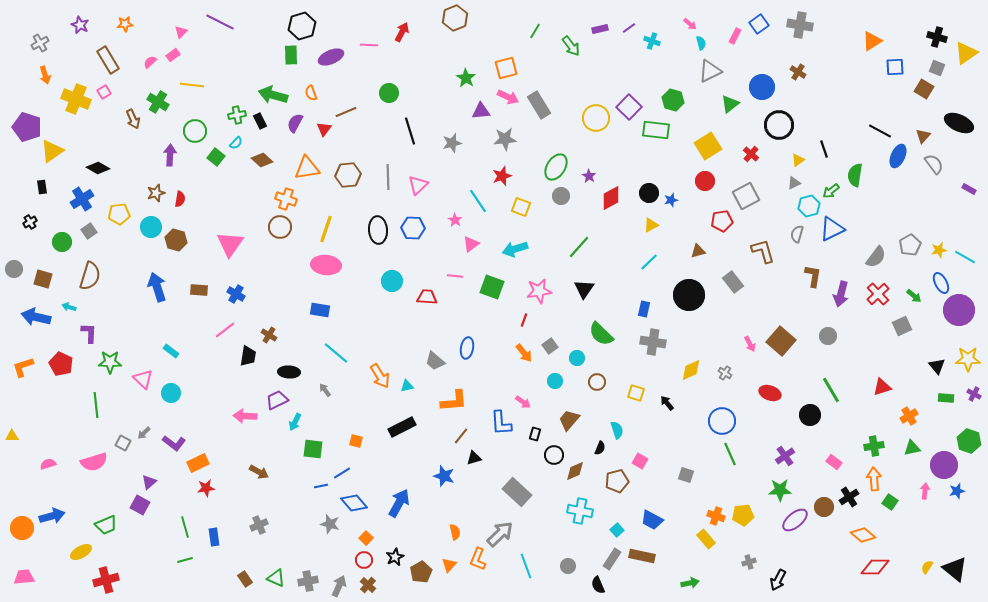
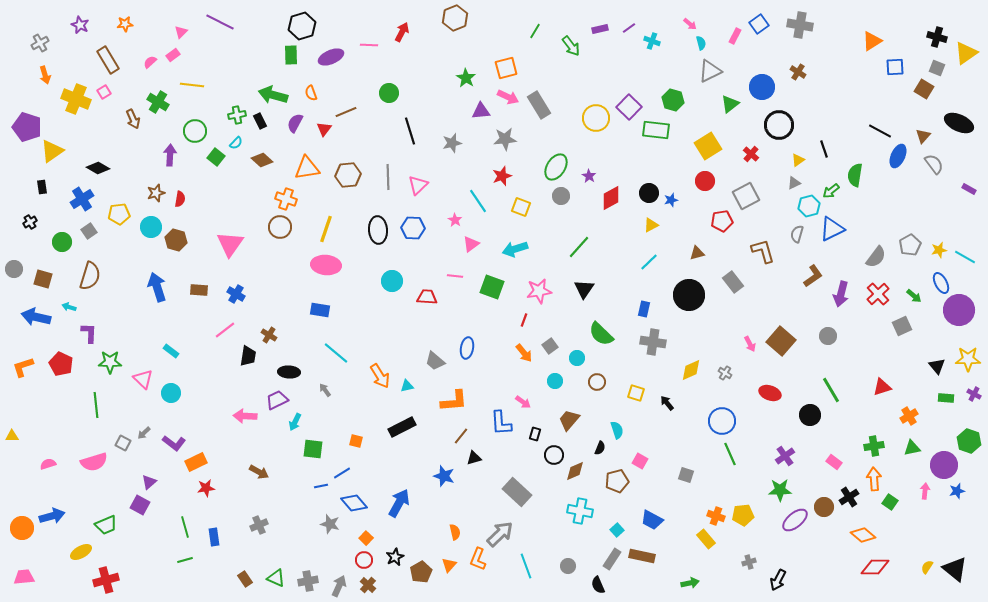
brown triangle at (698, 251): moved 1 px left, 2 px down
brown L-shape at (813, 276): rotated 45 degrees clockwise
orange rectangle at (198, 463): moved 2 px left, 1 px up
